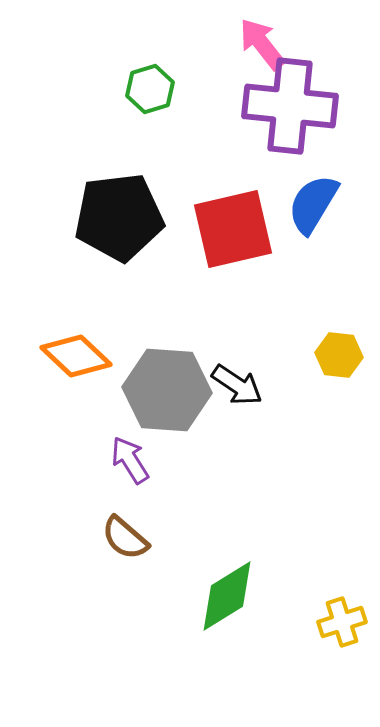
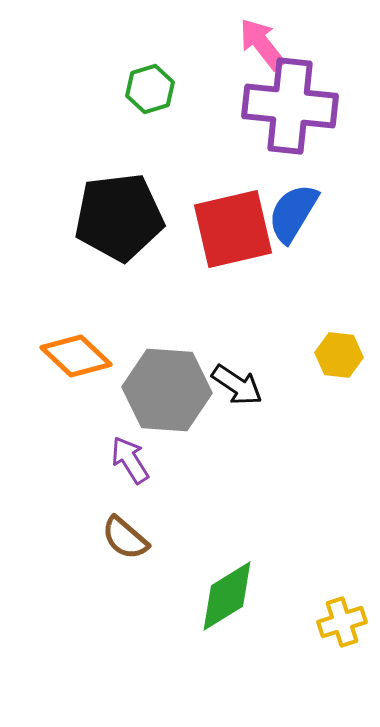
blue semicircle: moved 20 px left, 9 px down
